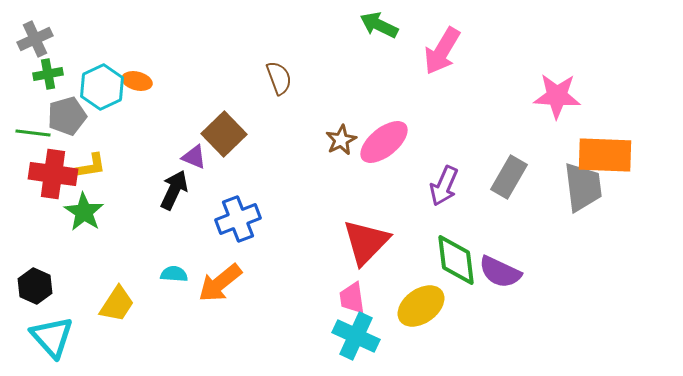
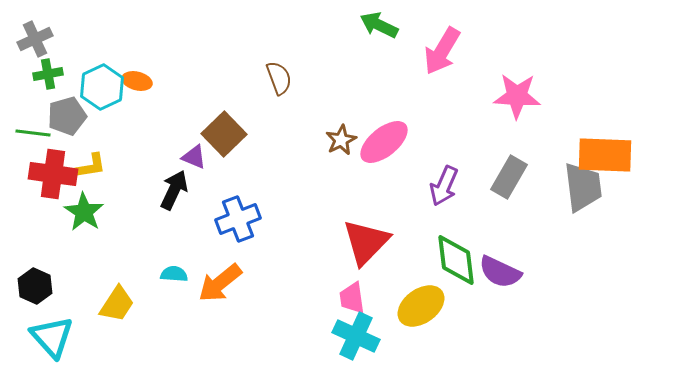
pink star: moved 40 px left
